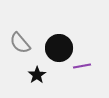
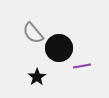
gray semicircle: moved 13 px right, 10 px up
black star: moved 2 px down
